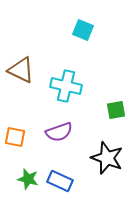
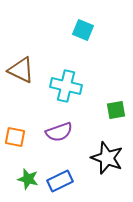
blue rectangle: rotated 50 degrees counterclockwise
